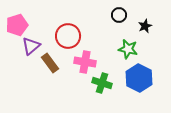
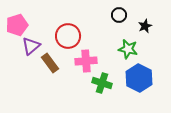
pink cross: moved 1 px right, 1 px up; rotated 15 degrees counterclockwise
